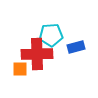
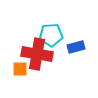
red cross: rotated 12 degrees clockwise
